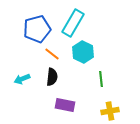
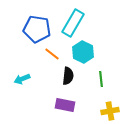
blue pentagon: rotated 24 degrees clockwise
black semicircle: moved 16 px right, 1 px up
